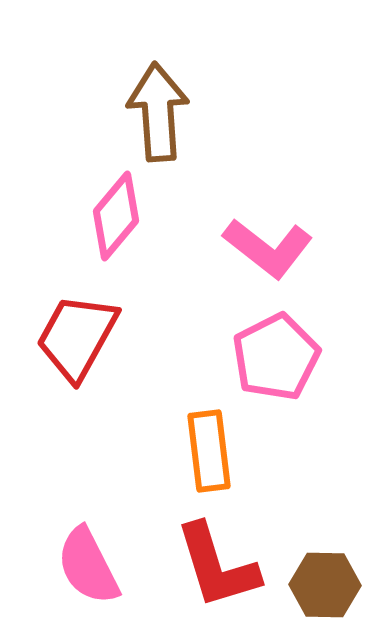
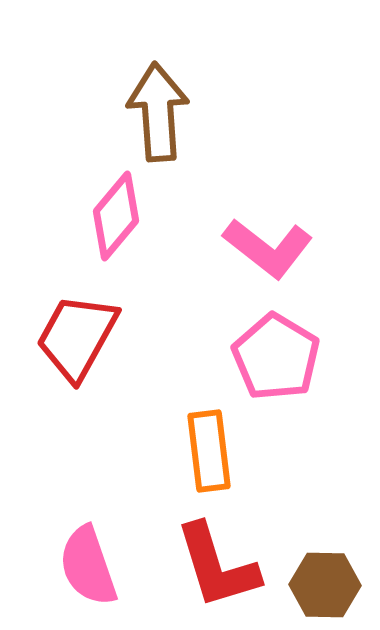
pink pentagon: rotated 14 degrees counterclockwise
pink semicircle: rotated 8 degrees clockwise
